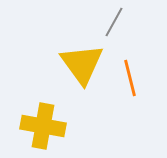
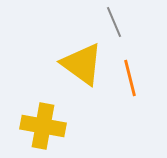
gray line: rotated 52 degrees counterclockwise
yellow triangle: rotated 18 degrees counterclockwise
